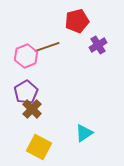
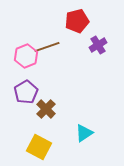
brown cross: moved 14 px right
